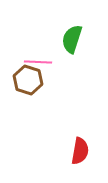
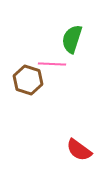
pink line: moved 14 px right, 2 px down
red semicircle: moved 1 px left, 1 px up; rotated 116 degrees clockwise
